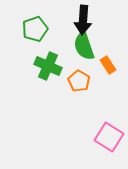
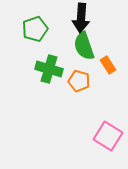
black arrow: moved 2 px left, 2 px up
green cross: moved 1 px right, 3 px down; rotated 8 degrees counterclockwise
orange pentagon: rotated 15 degrees counterclockwise
pink square: moved 1 px left, 1 px up
